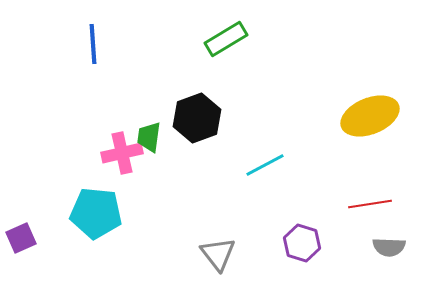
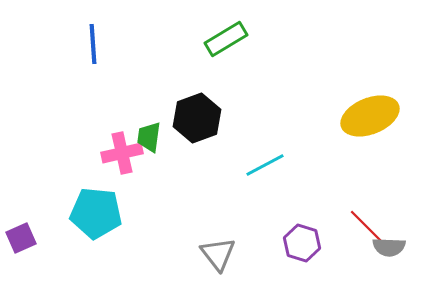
red line: moved 3 px left, 23 px down; rotated 54 degrees clockwise
